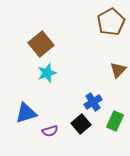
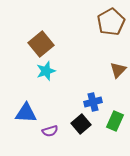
cyan star: moved 1 px left, 2 px up
blue cross: rotated 18 degrees clockwise
blue triangle: rotated 20 degrees clockwise
